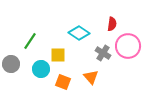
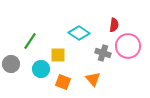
red semicircle: moved 2 px right, 1 px down
gray cross: rotated 14 degrees counterclockwise
orange triangle: moved 2 px right, 2 px down
